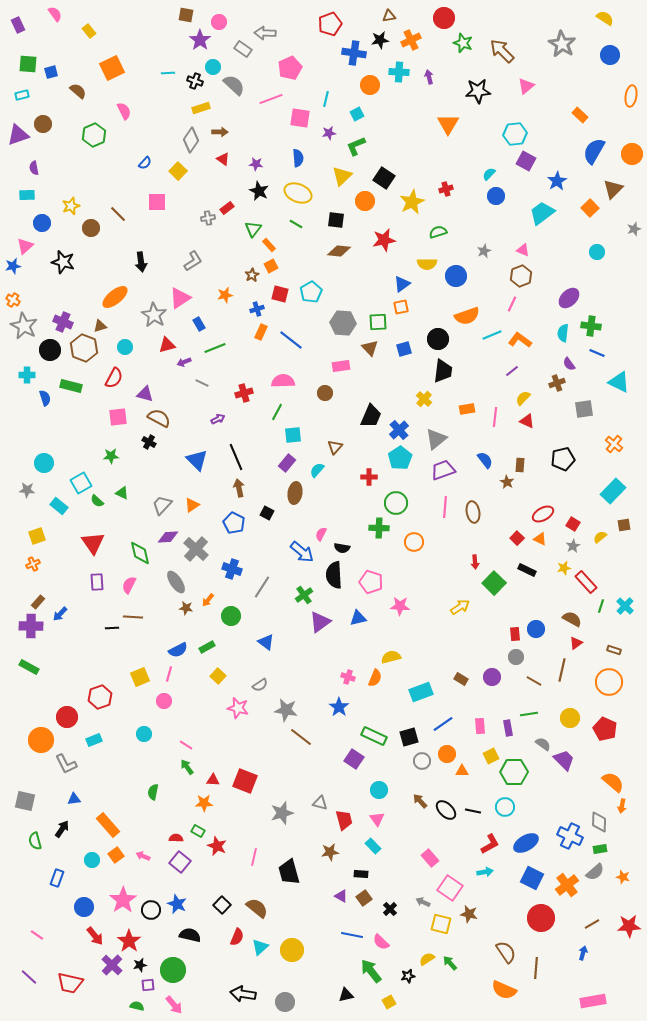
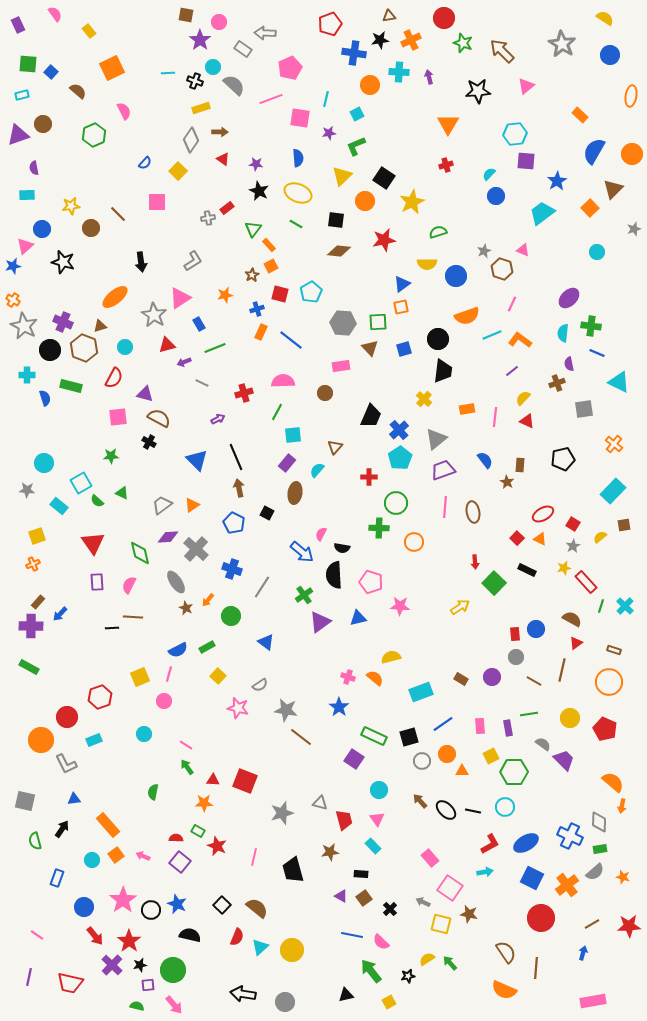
blue square at (51, 72): rotated 32 degrees counterclockwise
purple square at (526, 161): rotated 24 degrees counterclockwise
red cross at (446, 189): moved 24 px up
yellow star at (71, 206): rotated 12 degrees clockwise
blue circle at (42, 223): moved 6 px down
brown hexagon at (521, 276): moved 19 px left, 7 px up; rotated 20 degrees counterclockwise
purple semicircle at (569, 364): rotated 24 degrees clockwise
gray trapezoid at (162, 505): rotated 10 degrees clockwise
brown star at (186, 608): rotated 16 degrees clockwise
orange semicircle at (375, 678): rotated 72 degrees counterclockwise
black trapezoid at (289, 872): moved 4 px right, 2 px up
purple line at (29, 977): rotated 60 degrees clockwise
